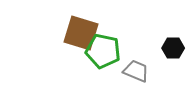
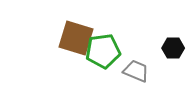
brown square: moved 5 px left, 5 px down
green pentagon: rotated 20 degrees counterclockwise
